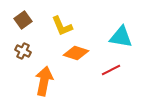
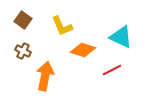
brown square: rotated 18 degrees counterclockwise
cyan triangle: rotated 15 degrees clockwise
orange diamond: moved 7 px right, 3 px up
red line: moved 1 px right
orange arrow: moved 1 px right, 5 px up
